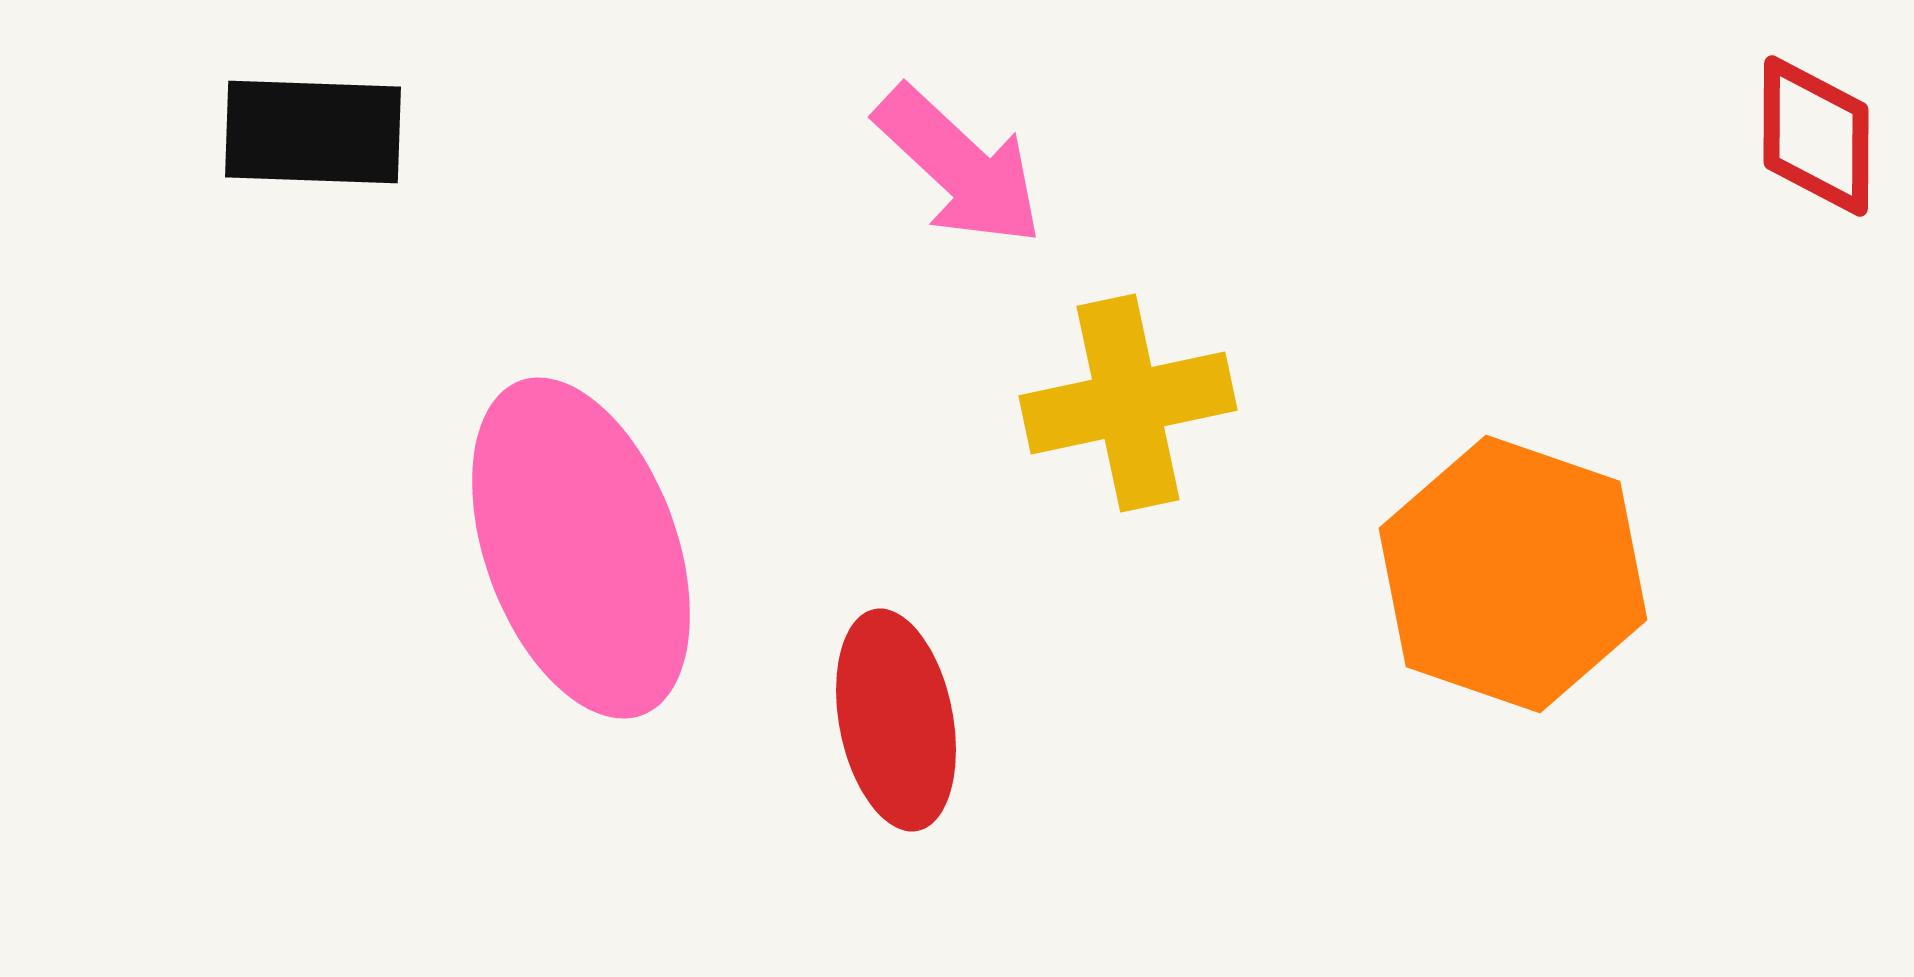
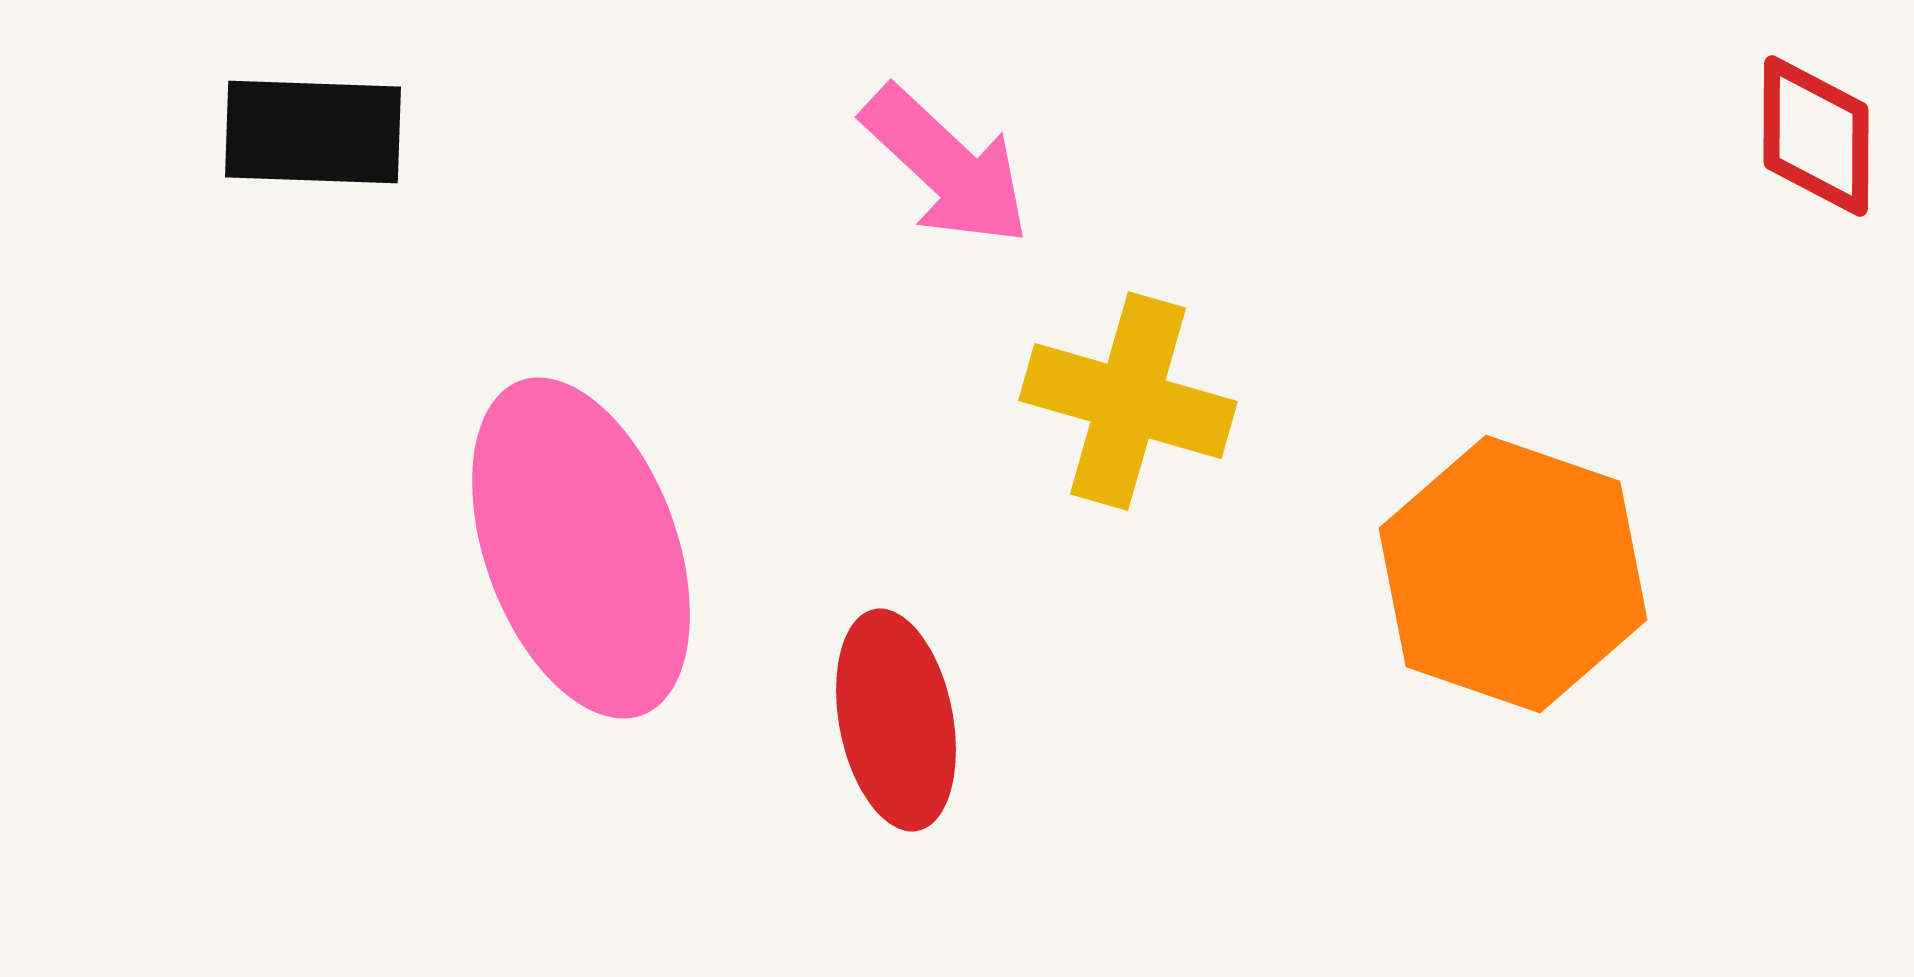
pink arrow: moved 13 px left
yellow cross: moved 2 px up; rotated 28 degrees clockwise
